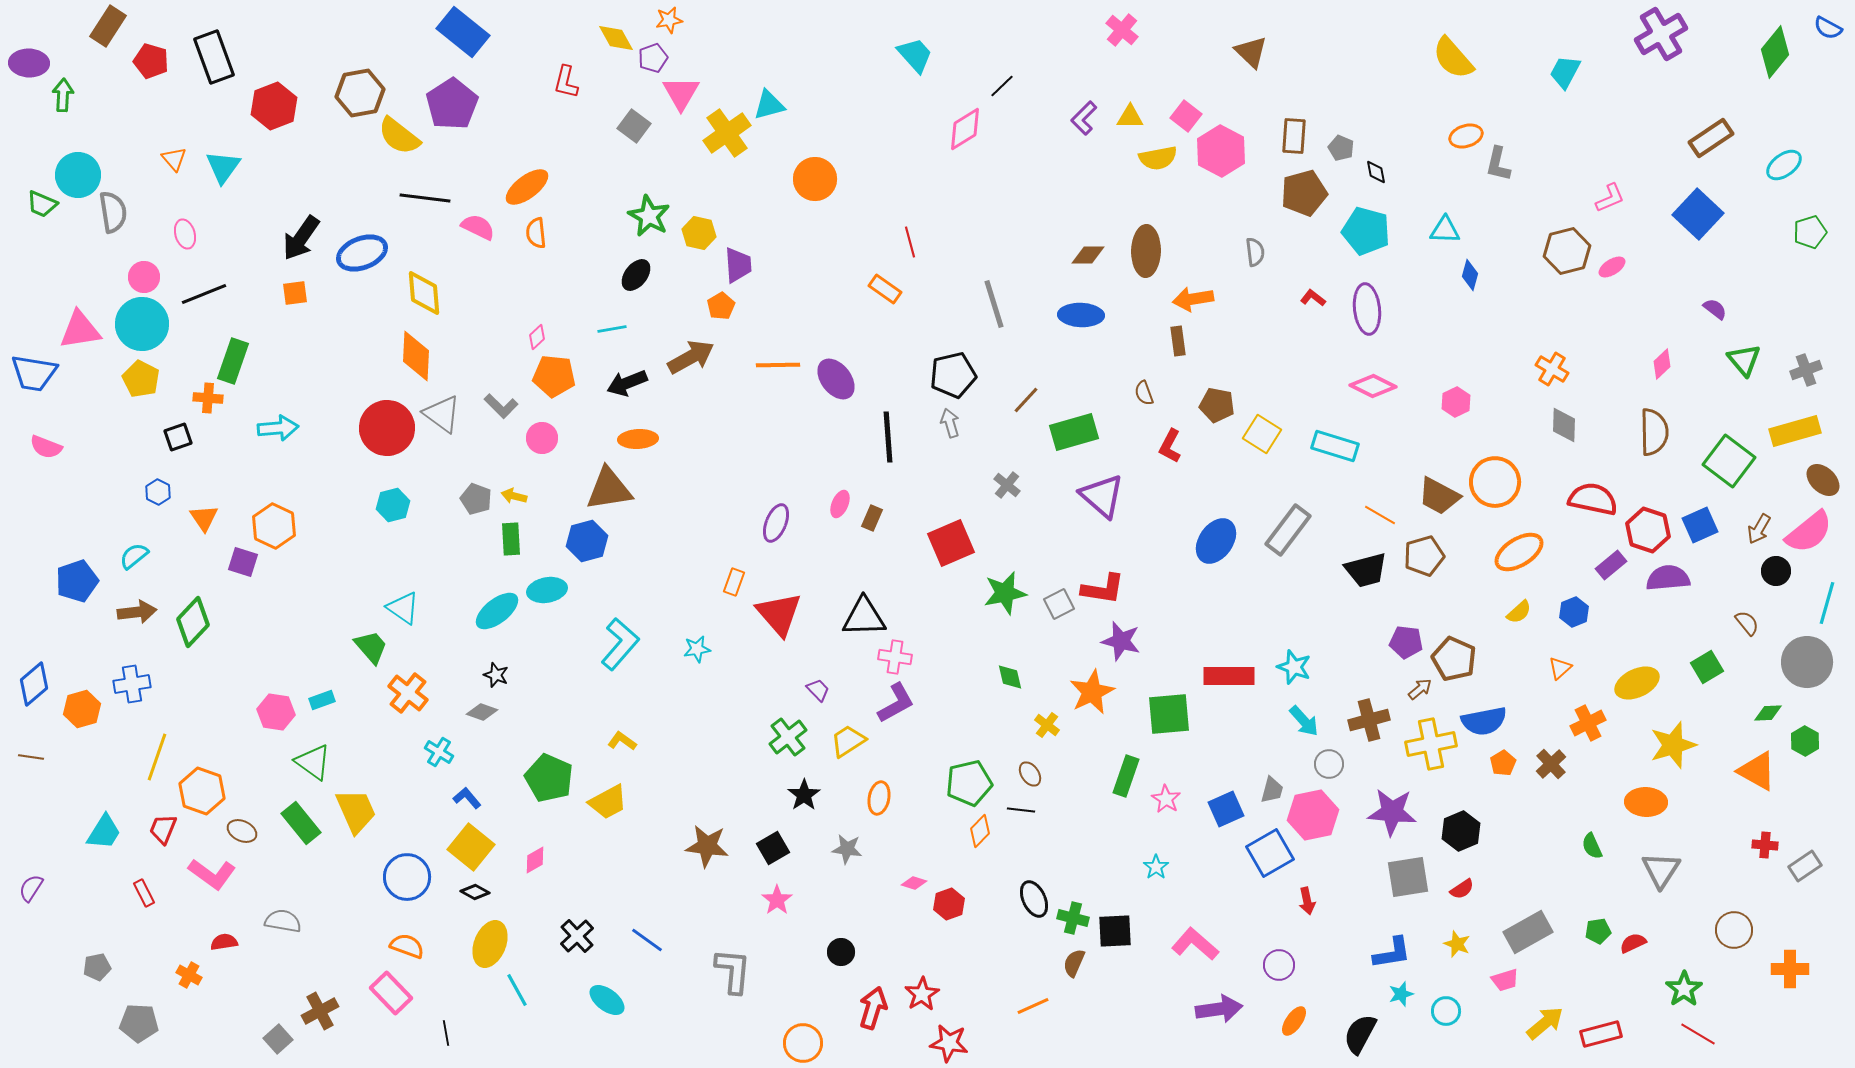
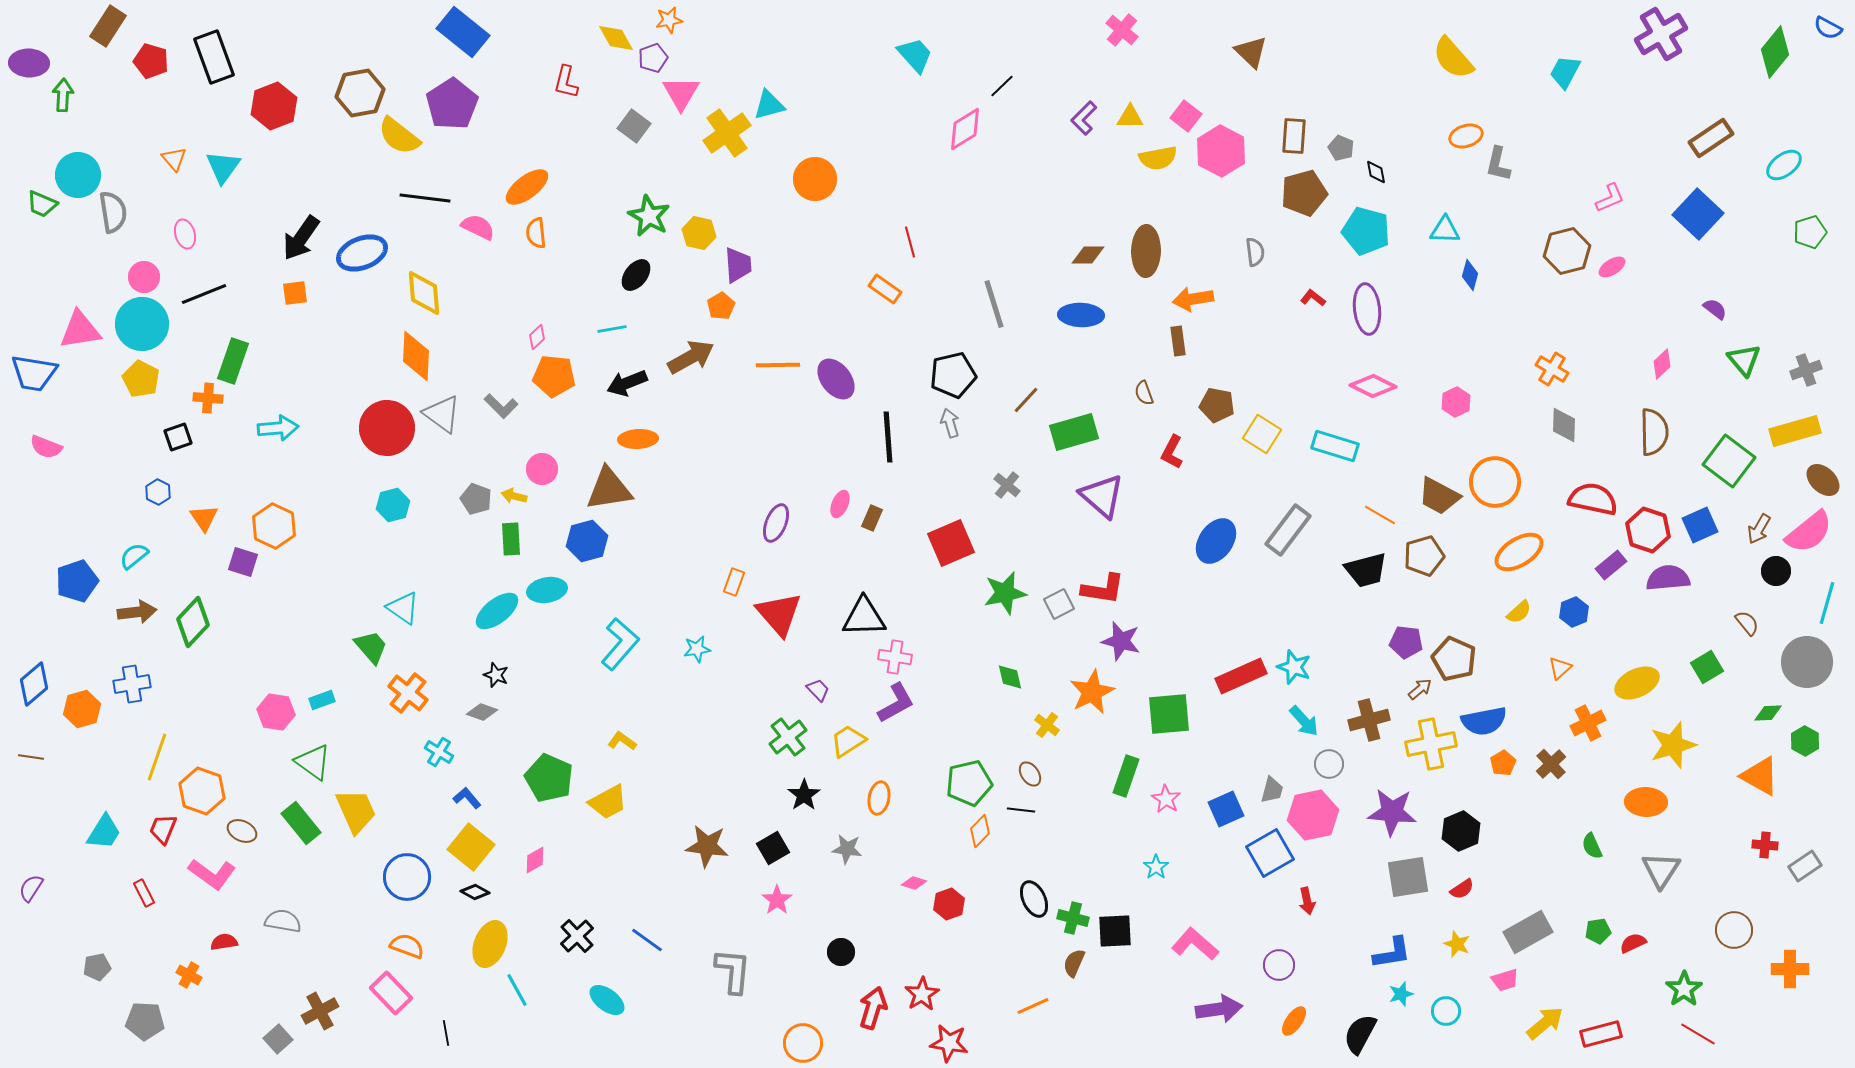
pink circle at (542, 438): moved 31 px down
red L-shape at (1170, 446): moved 2 px right, 6 px down
red rectangle at (1229, 676): moved 12 px right; rotated 24 degrees counterclockwise
orange triangle at (1757, 771): moved 3 px right, 5 px down
gray pentagon at (139, 1023): moved 6 px right, 2 px up
